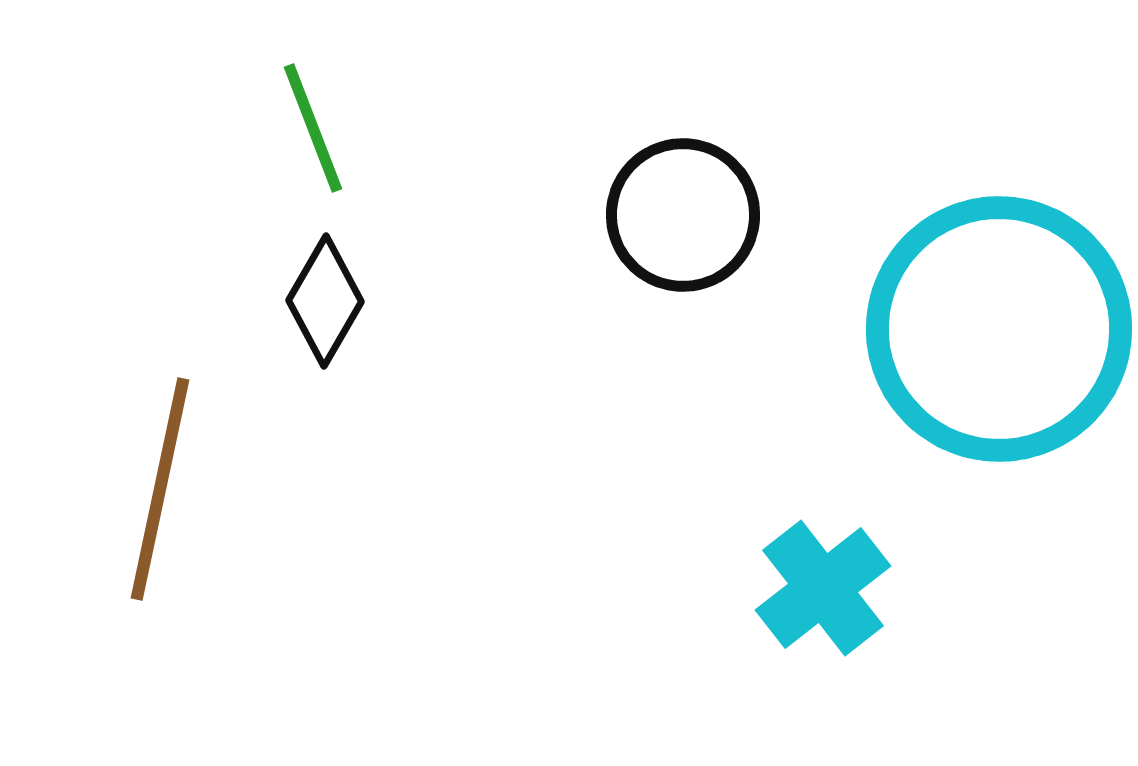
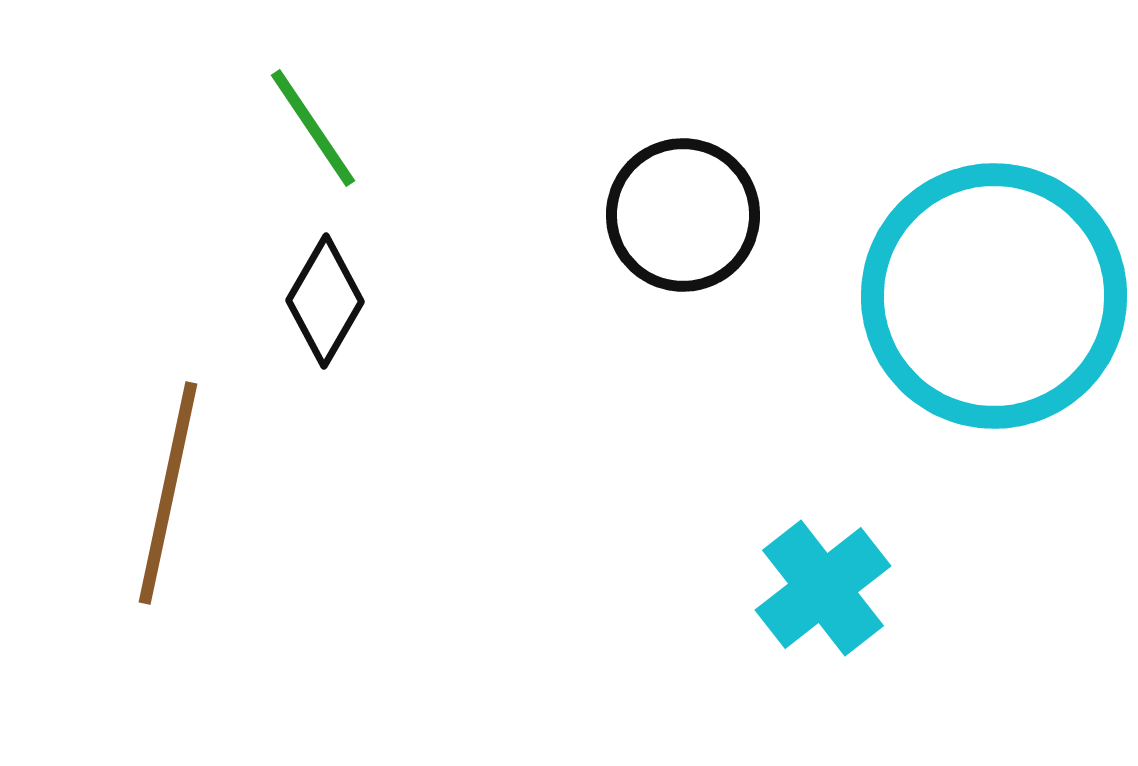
green line: rotated 13 degrees counterclockwise
cyan circle: moved 5 px left, 33 px up
brown line: moved 8 px right, 4 px down
